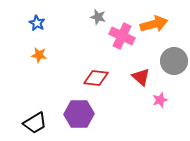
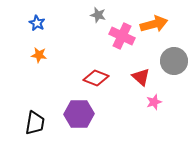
gray star: moved 2 px up
red diamond: rotated 15 degrees clockwise
pink star: moved 6 px left, 2 px down
black trapezoid: rotated 50 degrees counterclockwise
